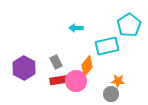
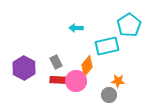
red rectangle: rotated 12 degrees clockwise
gray circle: moved 2 px left, 1 px down
